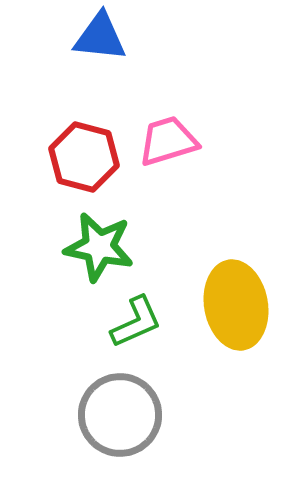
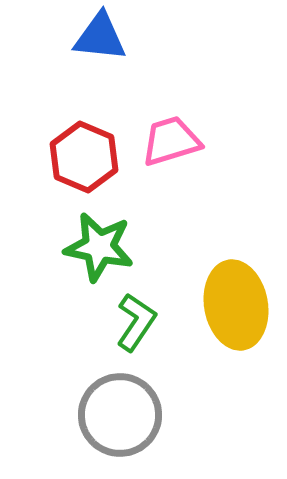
pink trapezoid: moved 3 px right
red hexagon: rotated 8 degrees clockwise
green L-shape: rotated 32 degrees counterclockwise
